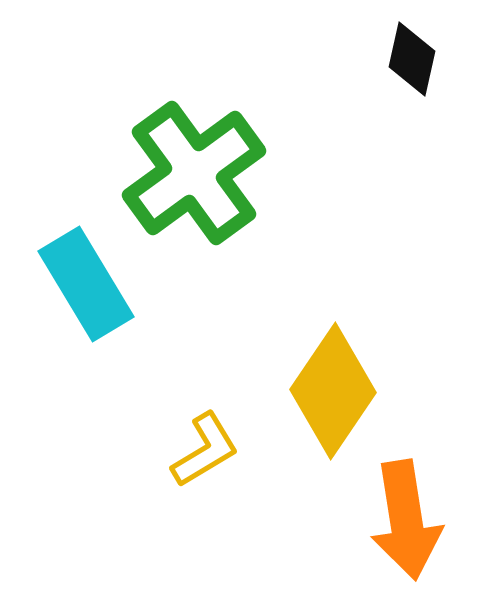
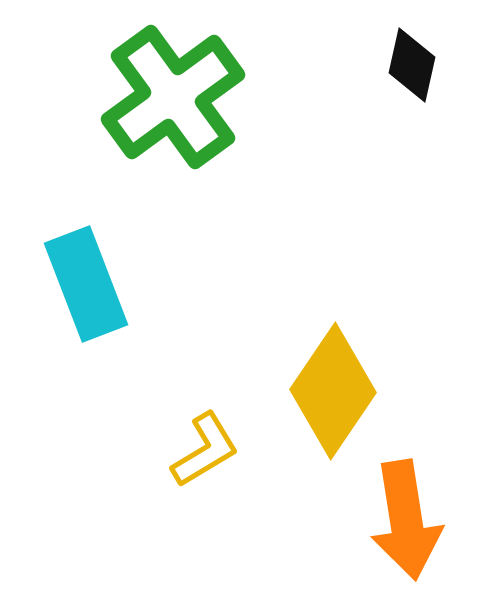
black diamond: moved 6 px down
green cross: moved 21 px left, 76 px up
cyan rectangle: rotated 10 degrees clockwise
